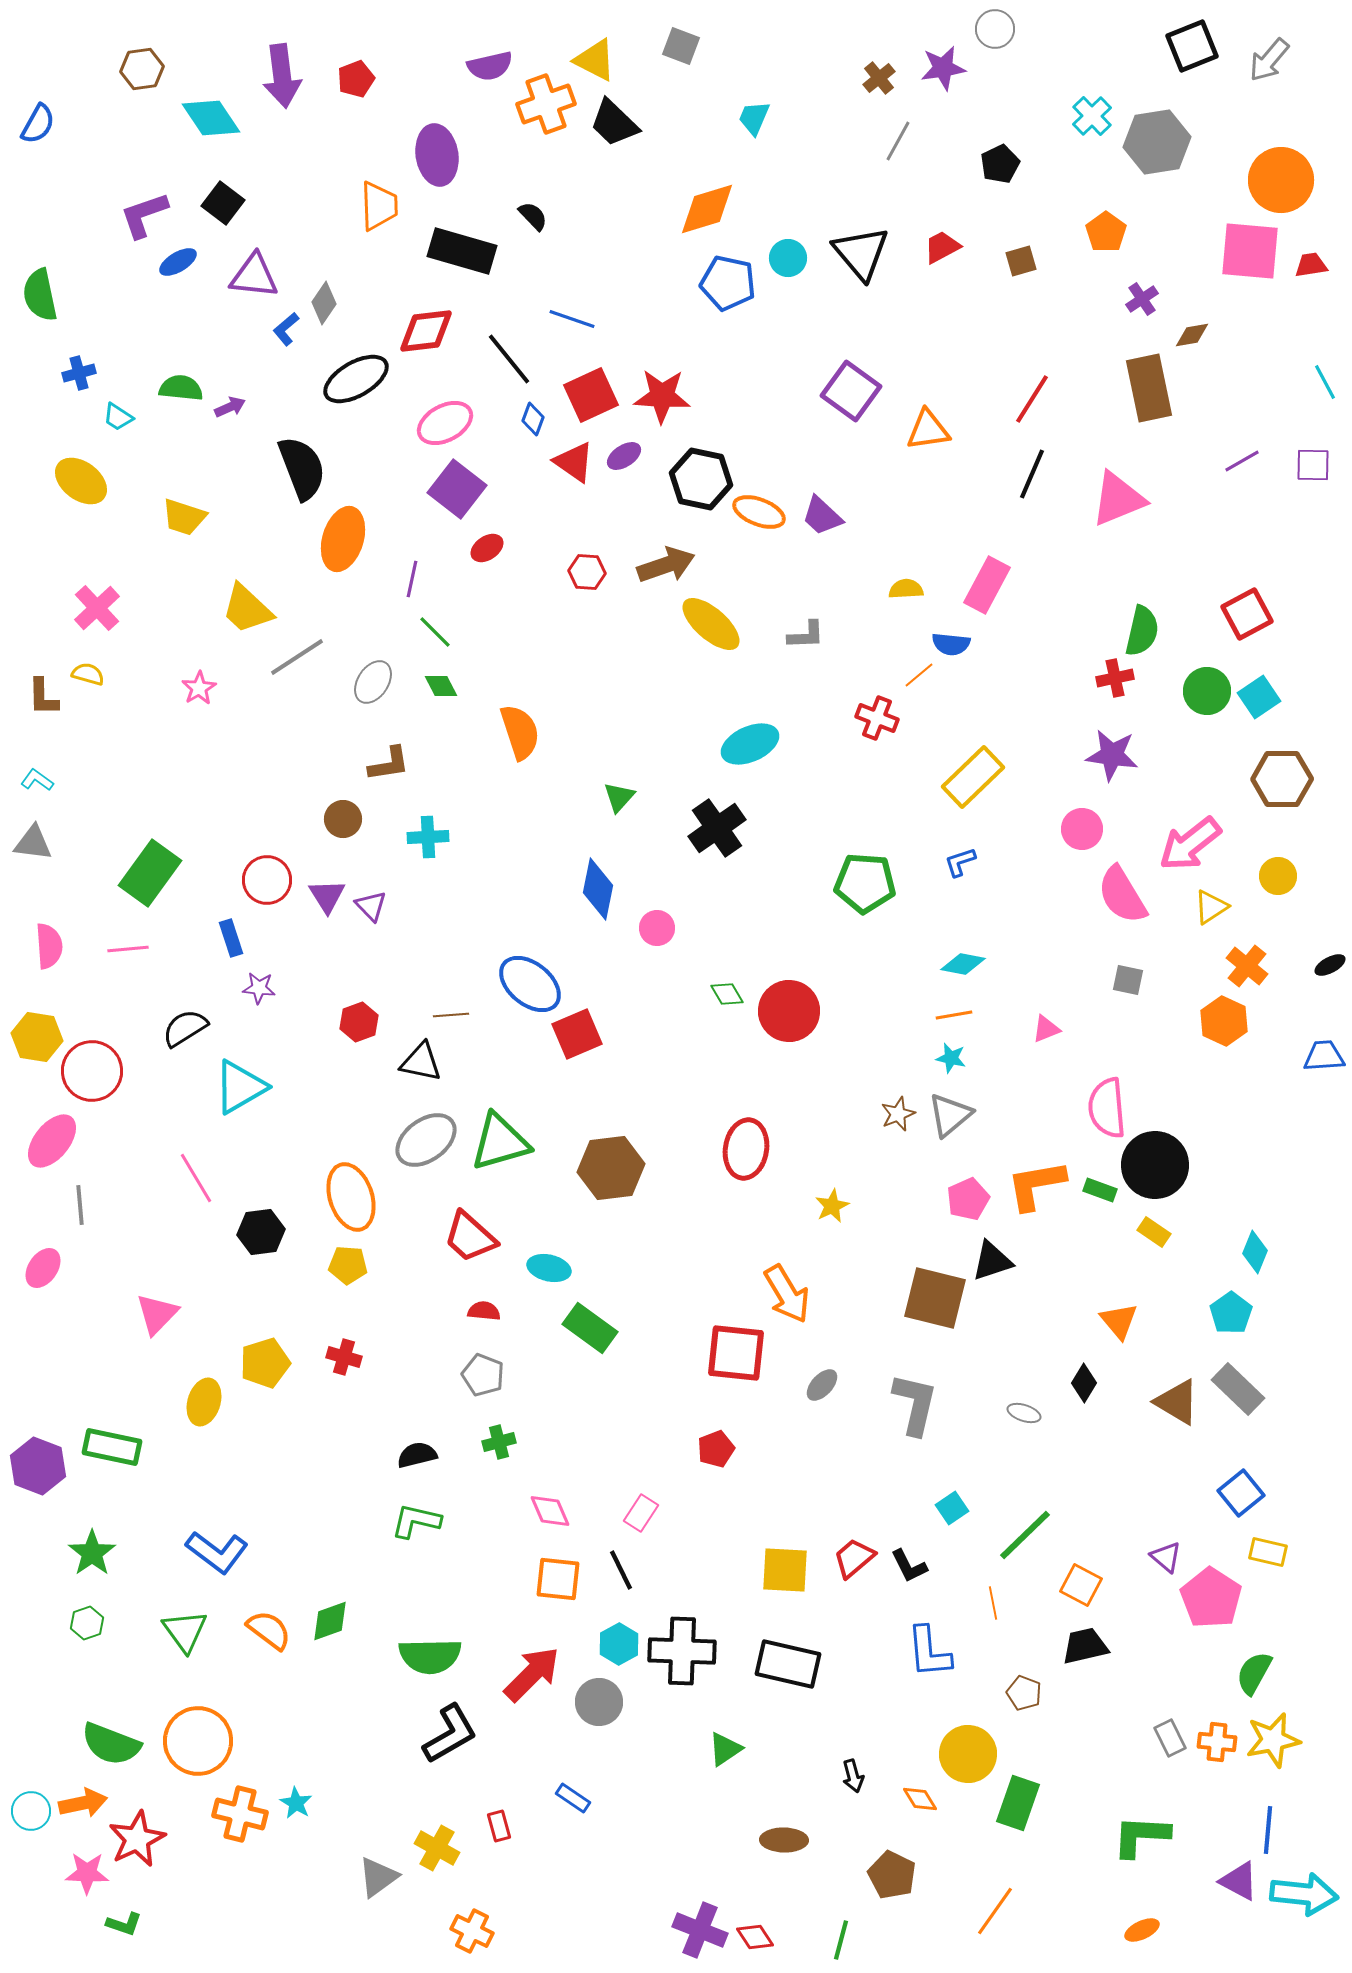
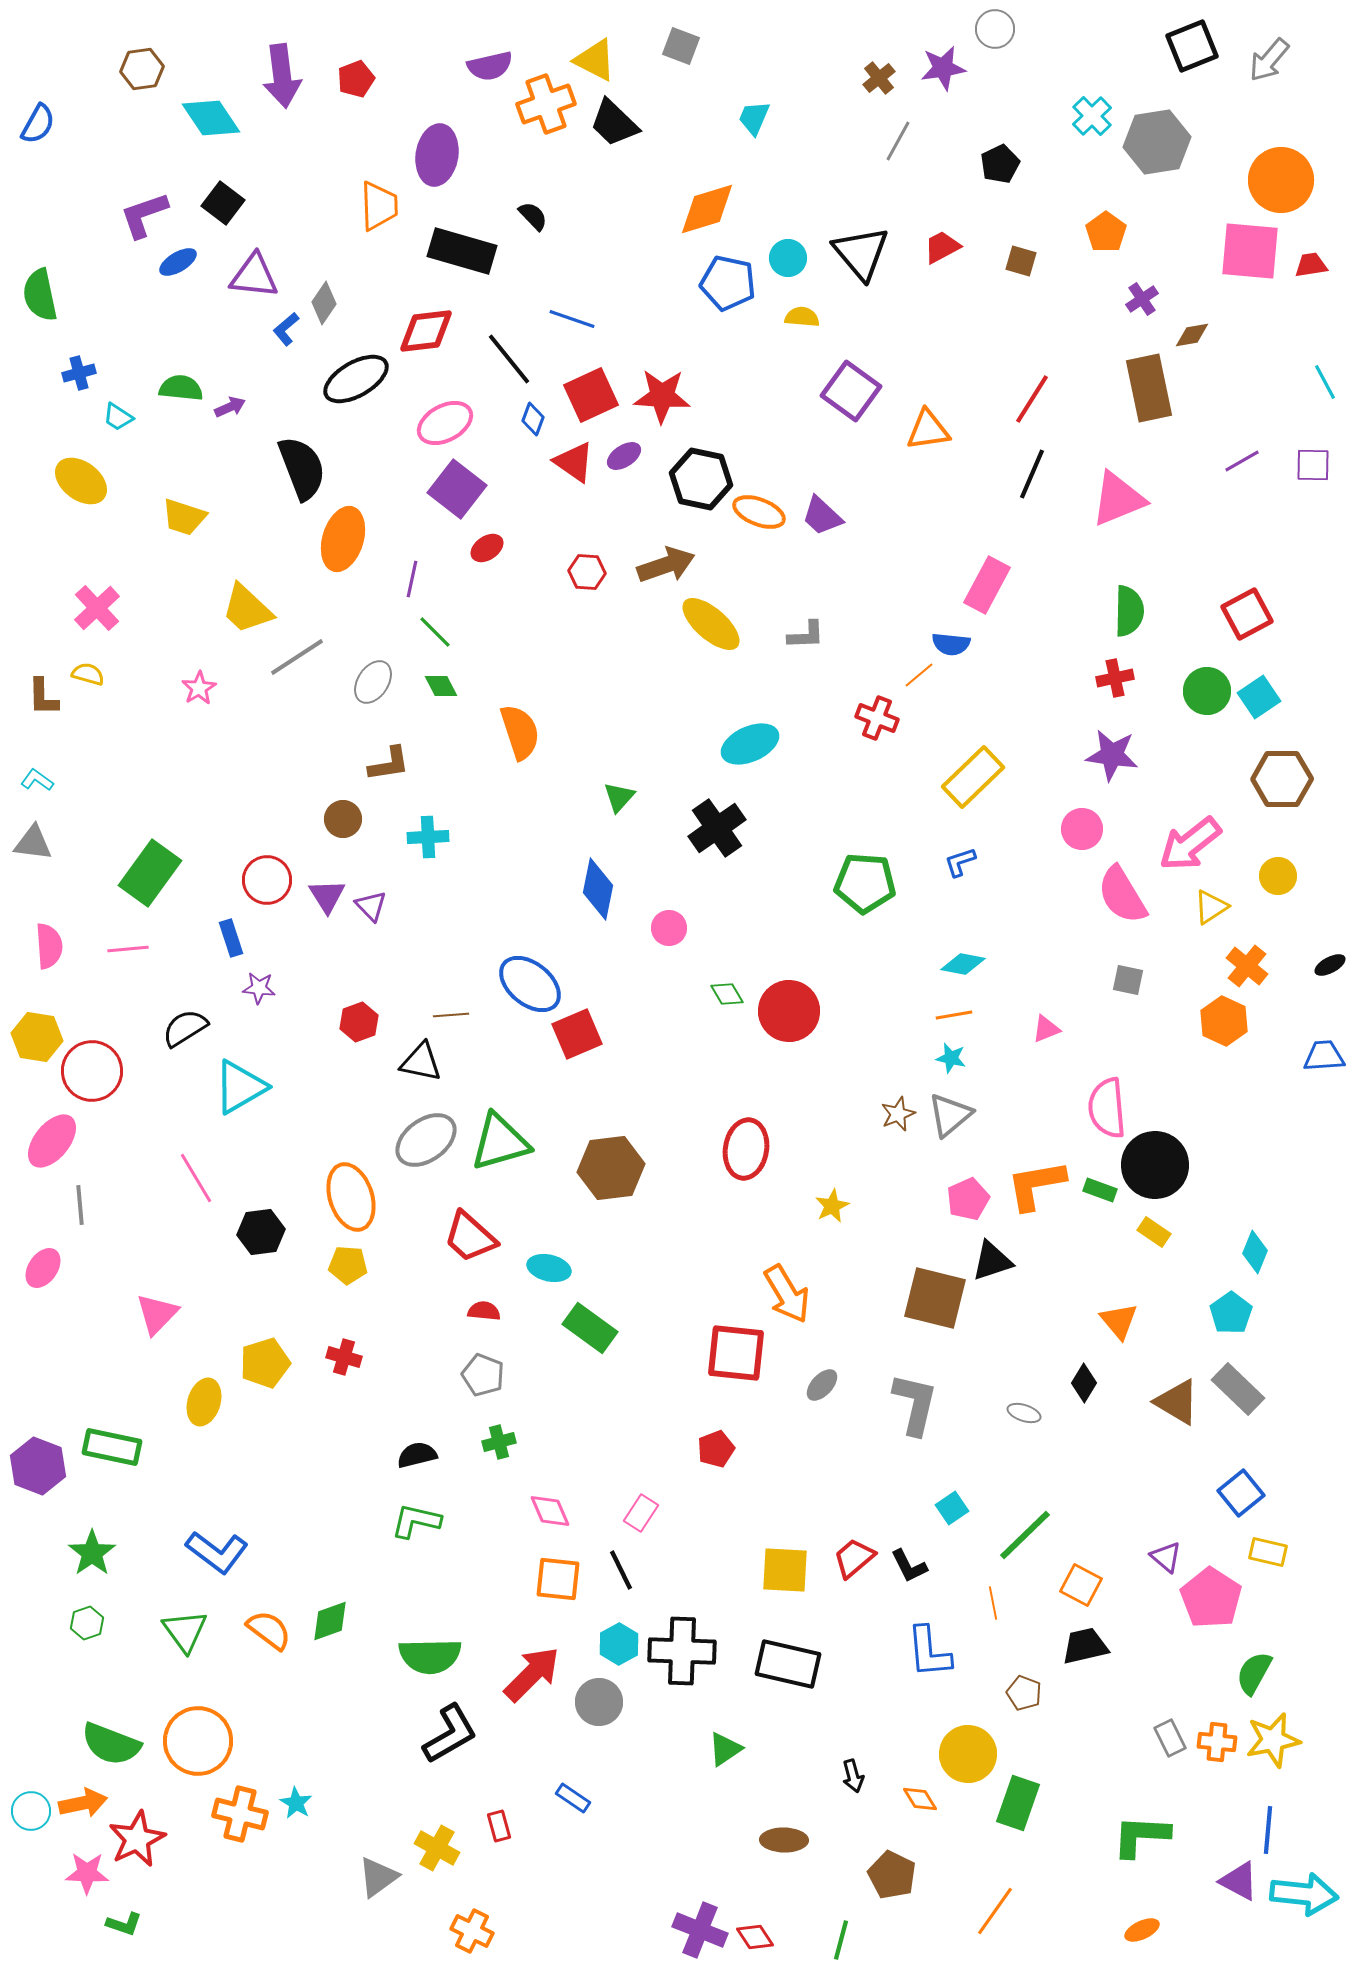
purple ellipse at (437, 155): rotated 18 degrees clockwise
brown square at (1021, 261): rotated 32 degrees clockwise
yellow semicircle at (906, 589): moved 104 px left, 272 px up; rotated 8 degrees clockwise
green semicircle at (1142, 631): moved 13 px left, 20 px up; rotated 12 degrees counterclockwise
pink circle at (657, 928): moved 12 px right
